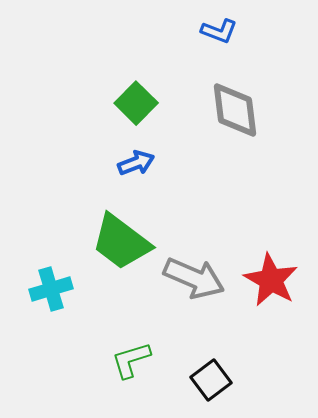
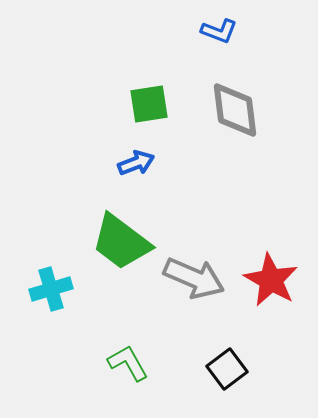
green square: moved 13 px right, 1 px down; rotated 36 degrees clockwise
green L-shape: moved 3 px left, 3 px down; rotated 78 degrees clockwise
black square: moved 16 px right, 11 px up
